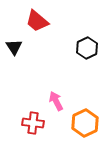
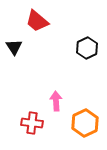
pink arrow: rotated 24 degrees clockwise
red cross: moved 1 px left
